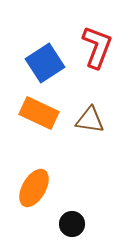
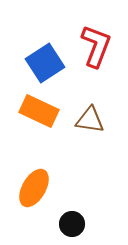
red L-shape: moved 1 px left, 1 px up
orange rectangle: moved 2 px up
